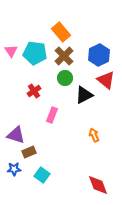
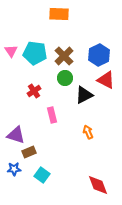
orange rectangle: moved 2 px left, 18 px up; rotated 48 degrees counterclockwise
red triangle: rotated 12 degrees counterclockwise
pink rectangle: rotated 35 degrees counterclockwise
orange arrow: moved 6 px left, 3 px up
